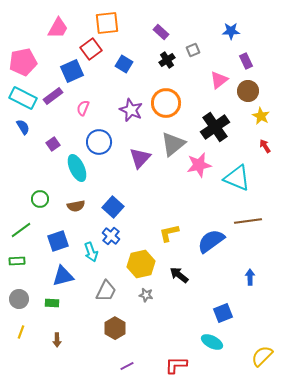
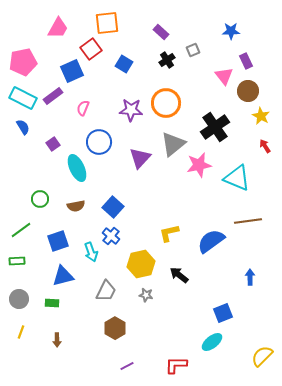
pink triangle at (219, 80): moved 5 px right, 4 px up; rotated 30 degrees counterclockwise
purple star at (131, 110): rotated 20 degrees counterclockwise
cyan ellipse at (212, 342): rotated 65 degrees counterclockwise
